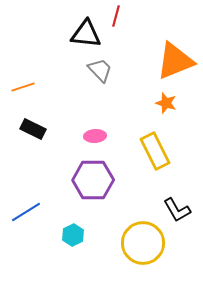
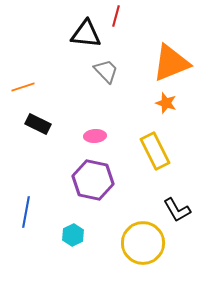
orange triangle: moved 4 px left, 2 px down
gray trapezoid: moved 6 px right, 1 px down
black rectangle: moved 5 px right, 5 px up
purple hexagon: rotated 12 degrees clockwise
blue line: rotated 48 degrees counterclockwise
